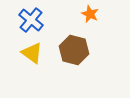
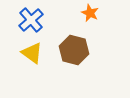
orange star: moved 1 px up
blue cross: rotated 10 degrees clockwise
